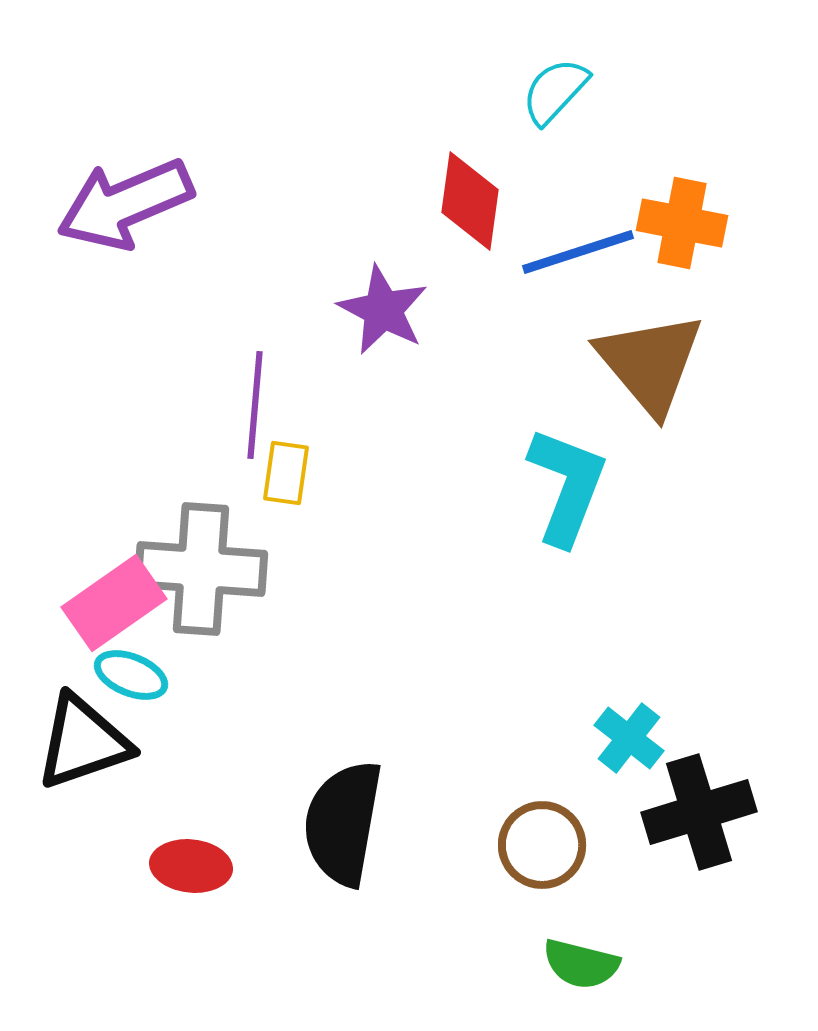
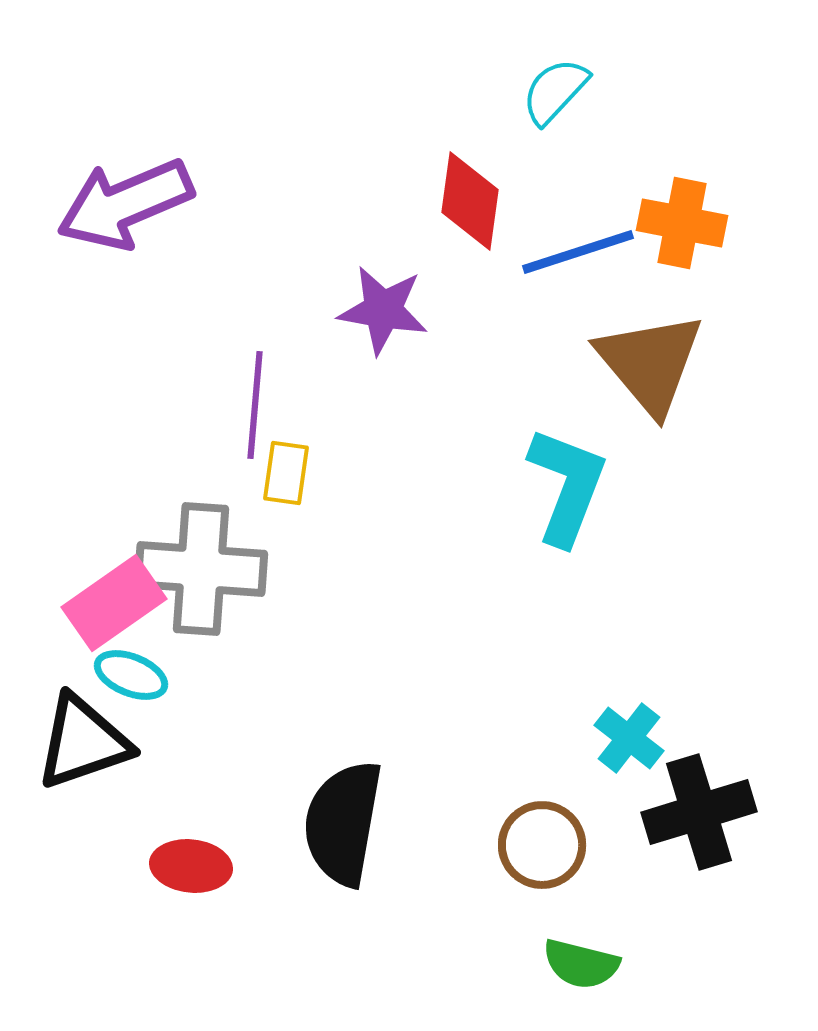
purple star: rotated 18 degrees counterclockwise
